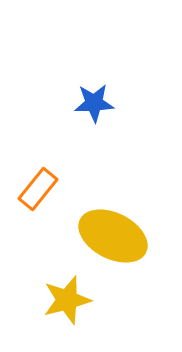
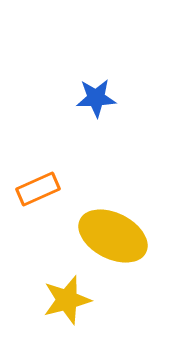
blue star: moved 2 px right, 5 px up
orange rectangle: rotated 27 degrees clockwise
